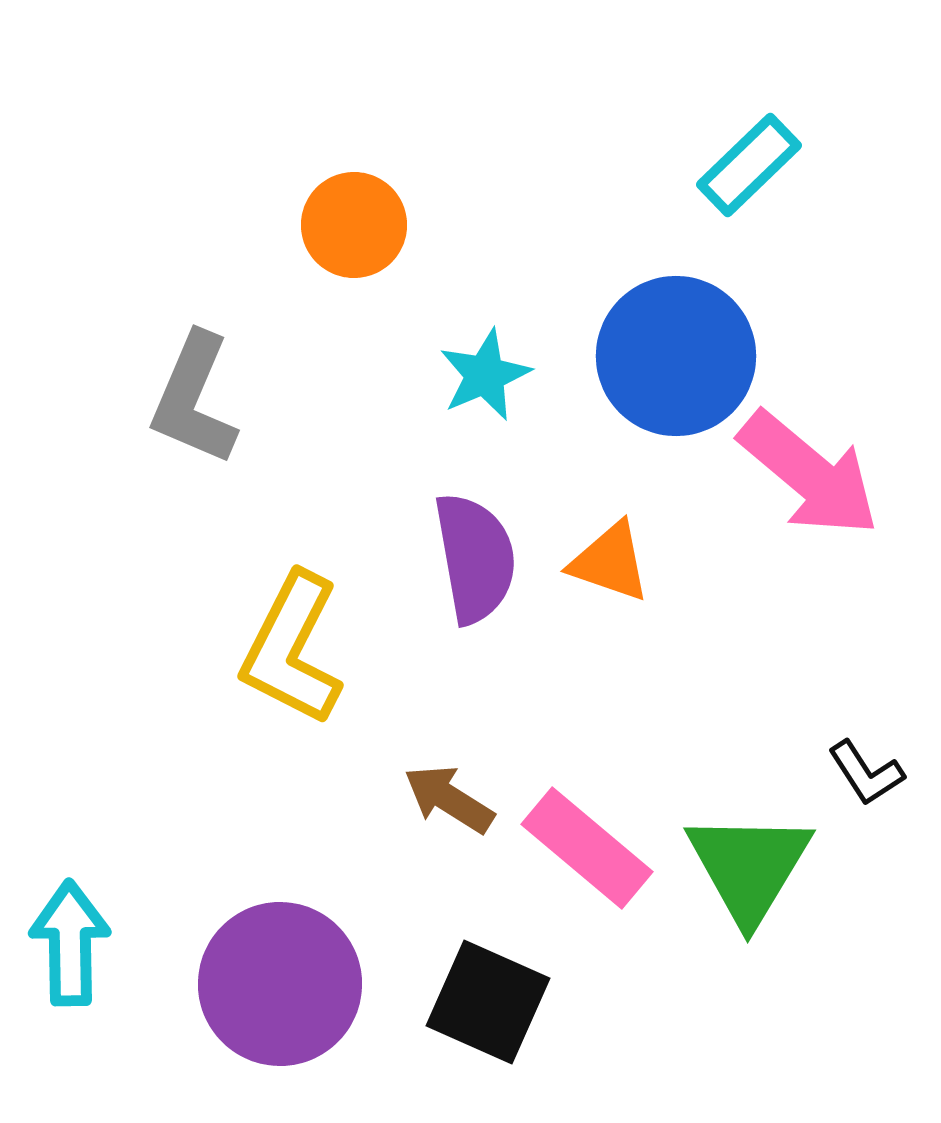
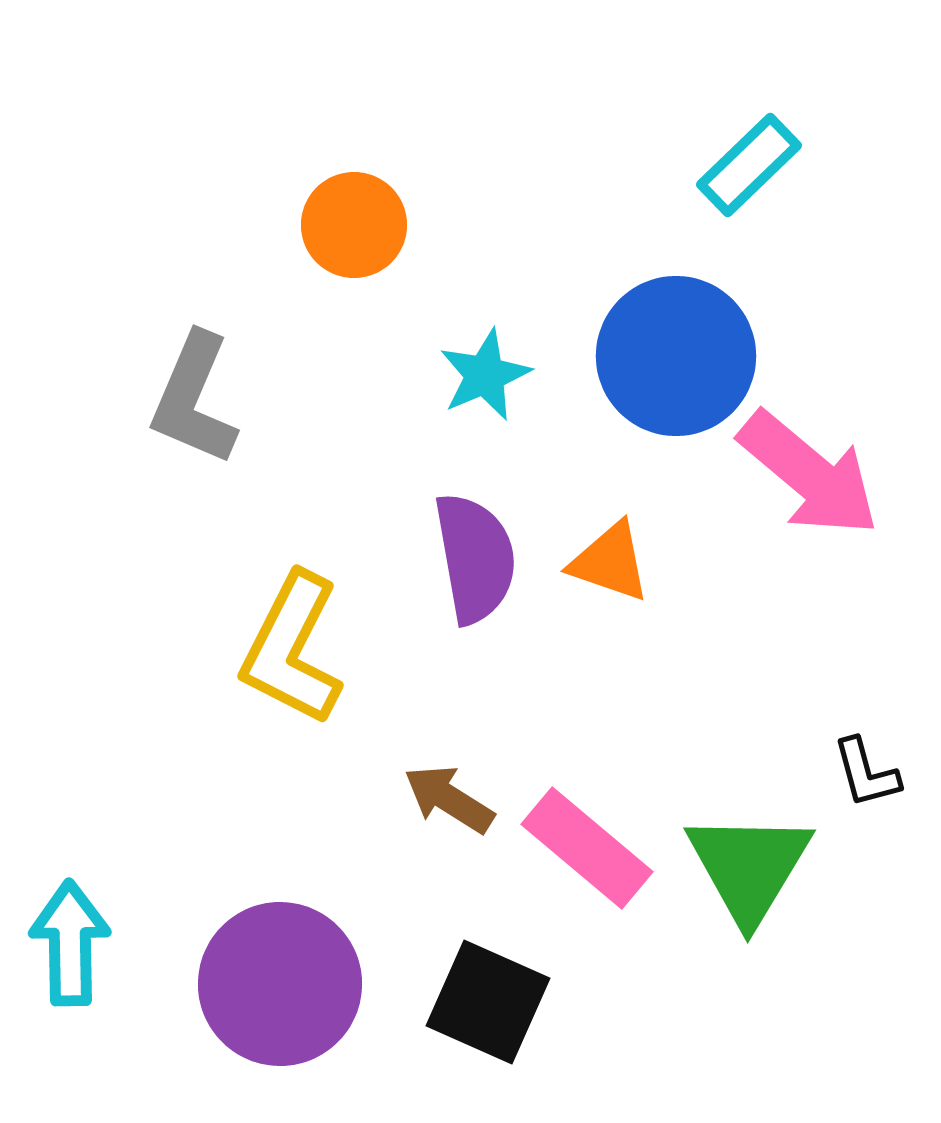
black L-shape: rotated 18 degrees clockwise
